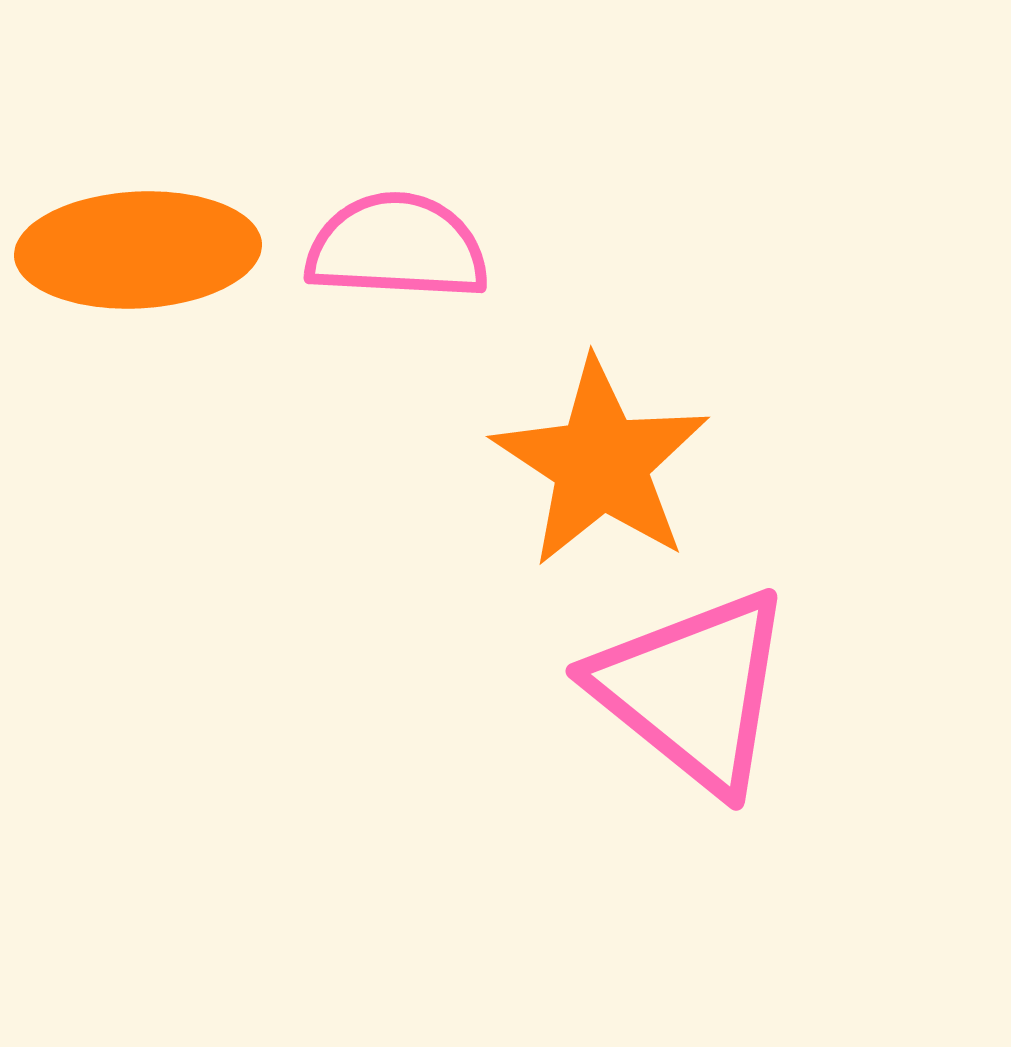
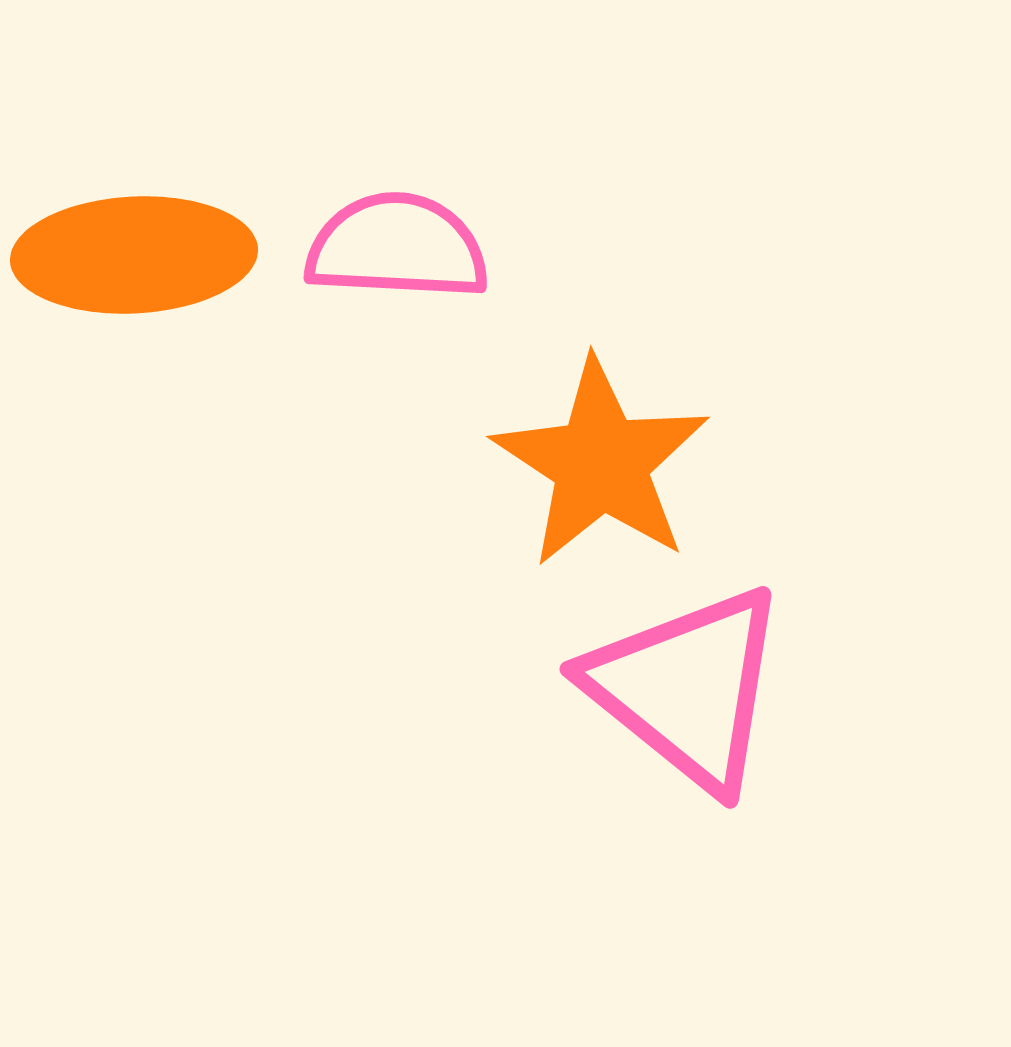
orange ellipse: moved 4 px left, 5 px down
pink triangle: moved 6 px left, 2 px up
